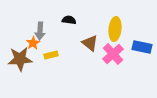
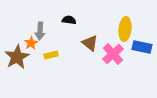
yellow ellipse: moved 10 px right
orange star: moved 2 px left
brown star: moved 3 px left, 2 px up; rotated 25 degrees counterclockwise
